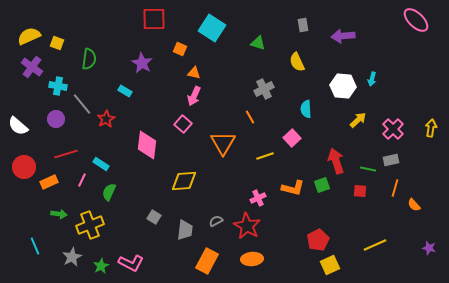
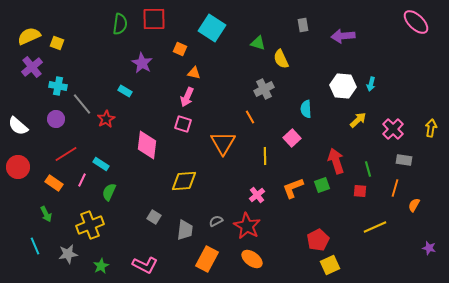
pink ellipse at (416, 20): moved 2 px down
green semicircle at (89, 59): moved 31 px right, 35 px up
yellow semicircle at (297, 62): moved 16 px left, 3 px up
purple cross at (32, 67): rotated 15 degrees clockwise
cyan arrow at (372, 79): moved 1 px left, 5 px down
pink arrow at (194, 96): moved 7 px left, 1 px down
pink square at (183, 124): rotated 24 degrees counterclockwise
red line at (66, 154): rotated 15 degrees counterclockwise
yellow line at (265, 156): rotated 72 degrees counterclockwise
gray rectangle at (391, 160): moved 13 px right; rotated 21 degrees clockwise
red circle at (24, 167): moved 6 px left
green line at (368, 169): rotated 63 degrees clockwise
orange rectangle at (49, 182): moved 5 px right, 1 px down; rotated 60 degrees clockwise
orange L-shape at (293, 188): rotated 145 degrees clockwise
pink cross at (258, 198): moved 1 px left, 3 px up; rotated 14 degrees counterclockwise
orange semicircle at (414, 205): rotated 72 degrees clockwise
green arrow at (59, 214): moved 13 px left; rotated 56 degrees clockwise
yellow line at (375, 245): moved 18 px up
gray star at (72, 257): moved 4 px left, 3 px up; rotated 18 degrees clockwise
orange ellipse at (252, 259): rotated 40 degrees clockwise
orange rectangle at (207, 261): moved 2 px up
pink L-shape at (131, 263): moved 14 px right, 2 px down
